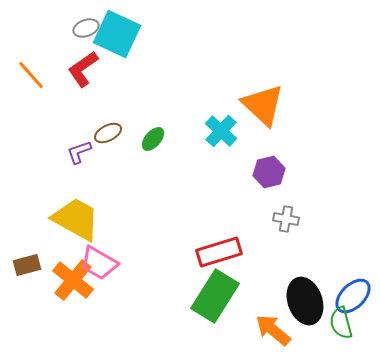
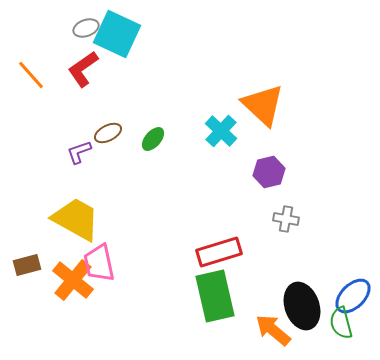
pink trapezoid: rotated 48 degrees clockwise
green rectangle: rotated 45 degrees counterclockwise
black ellipse: moved 3 px left, 5 px down
